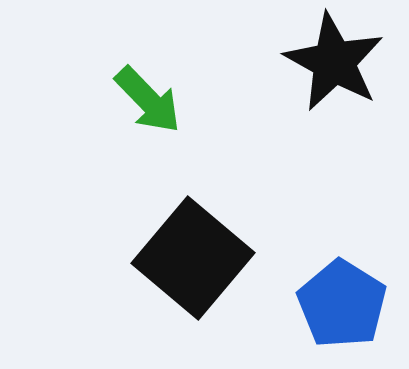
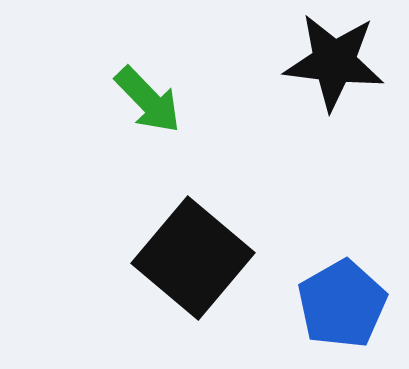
black star: rotated 22 degrees counterclockwise
blue pentagon: rotated 10 degrees clockwise
